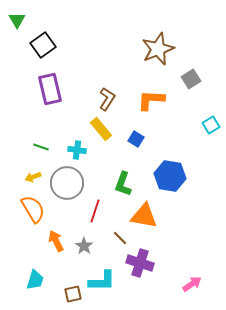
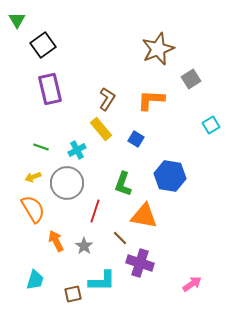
cyan cross: rotated 36 degrees counterclockwise
